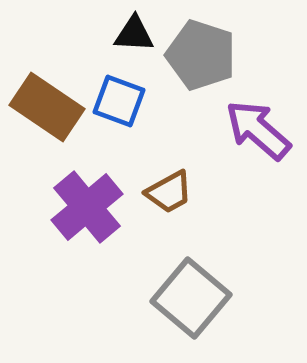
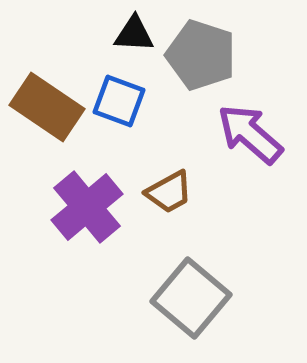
purple arrow: moved 8 px left, 4 px down
